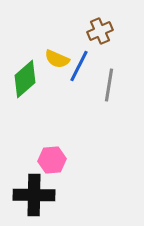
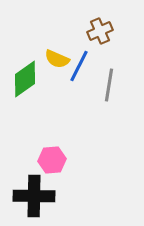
green diamond: rotated 6 degrees clockwise
black cross: moved 1 px down
